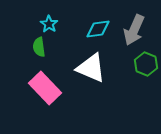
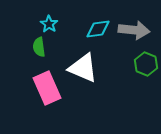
gray arrow: rotated 108 degrees counterclockwise
white triangle: moved 8 px left
pink rectangle: moved 2 px right; rotated 20 degrees clockwise
